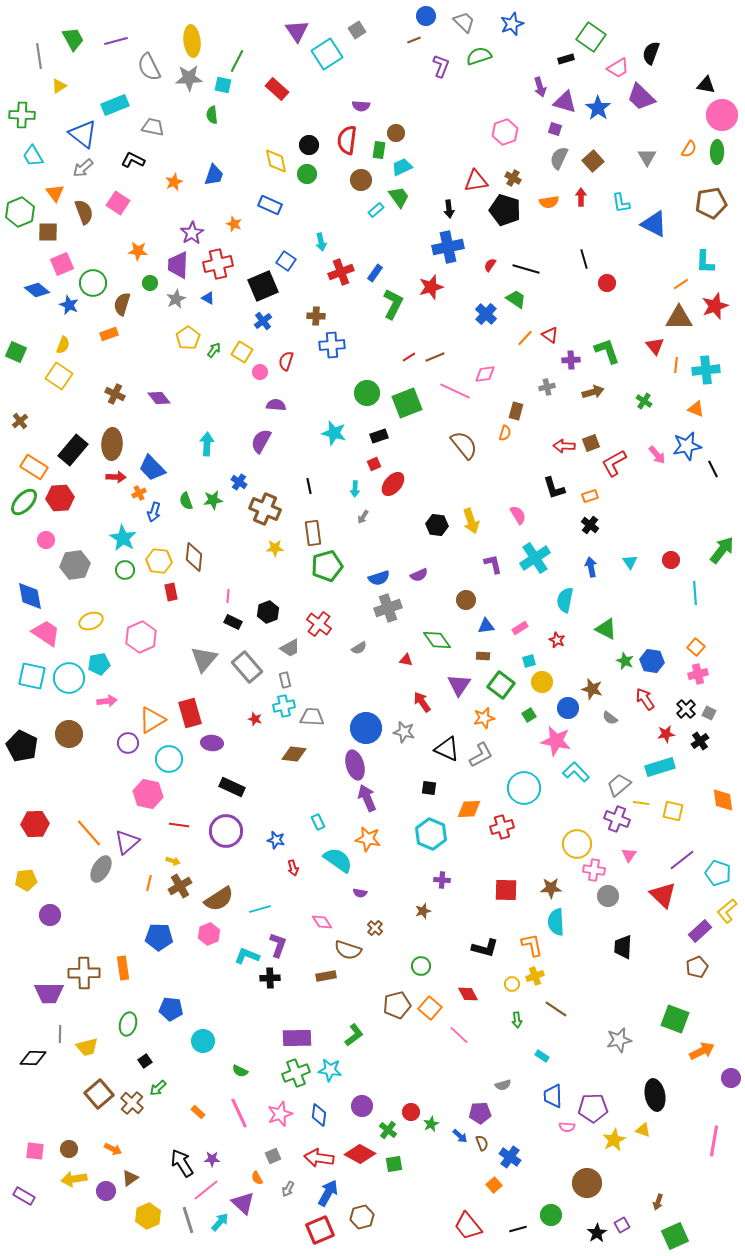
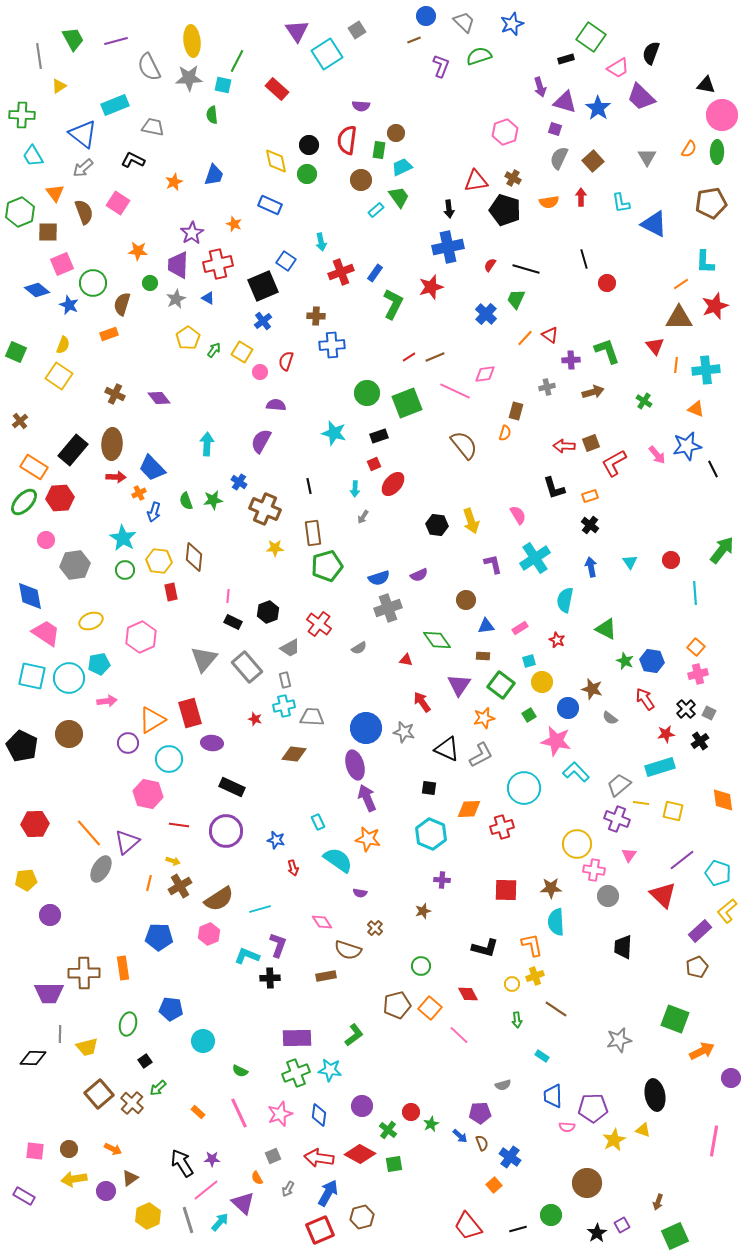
green trapezoid at (516, 299): rotated 100 degrees counterclockwise
